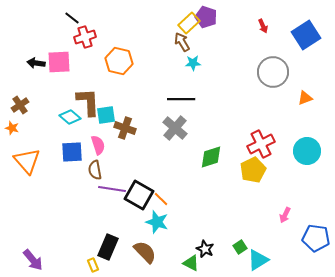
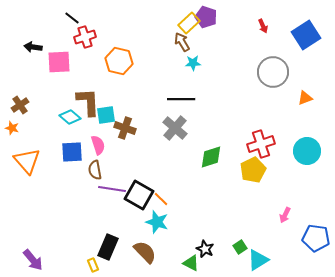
black arrow at (36, 63): moved 3 px left, 16 px up
red cross at (261, 144): rotated 8 degrees clockwise
